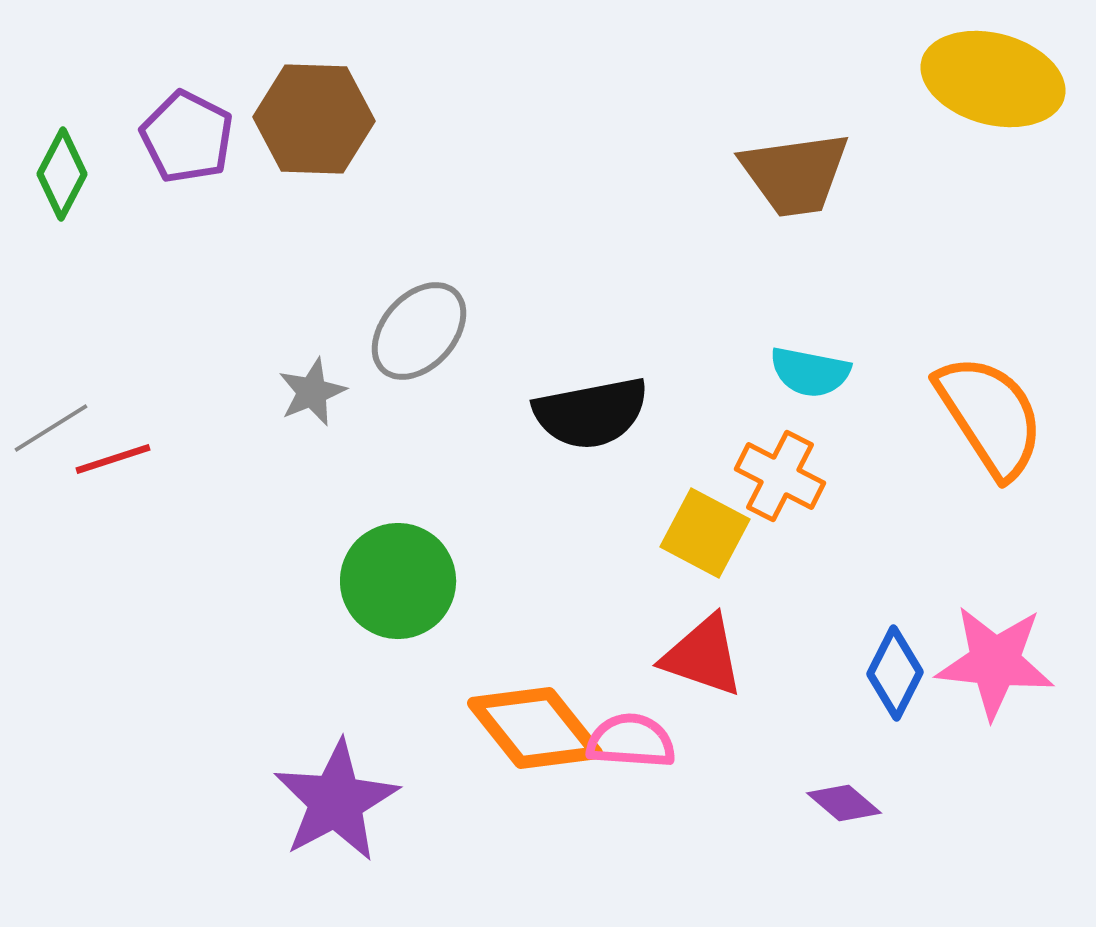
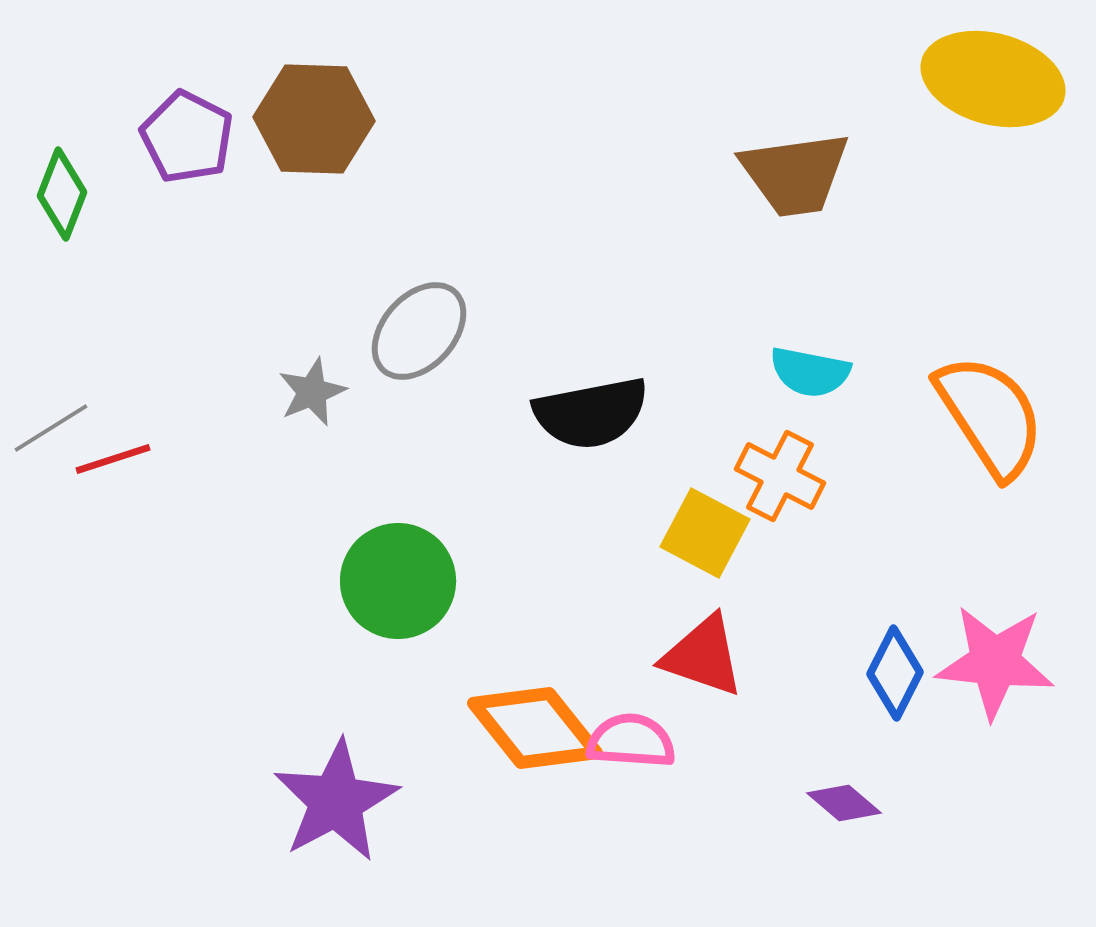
green diamond: moved 20 px down; rotated 6 degrees counterclockwise
